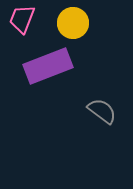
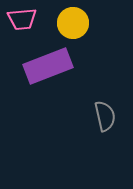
pink trapezoid: rotated 116 degrees counterclockwise
gray semicircle: moved 3 px right, 5 px down; rotated 40 degrees clockwise
